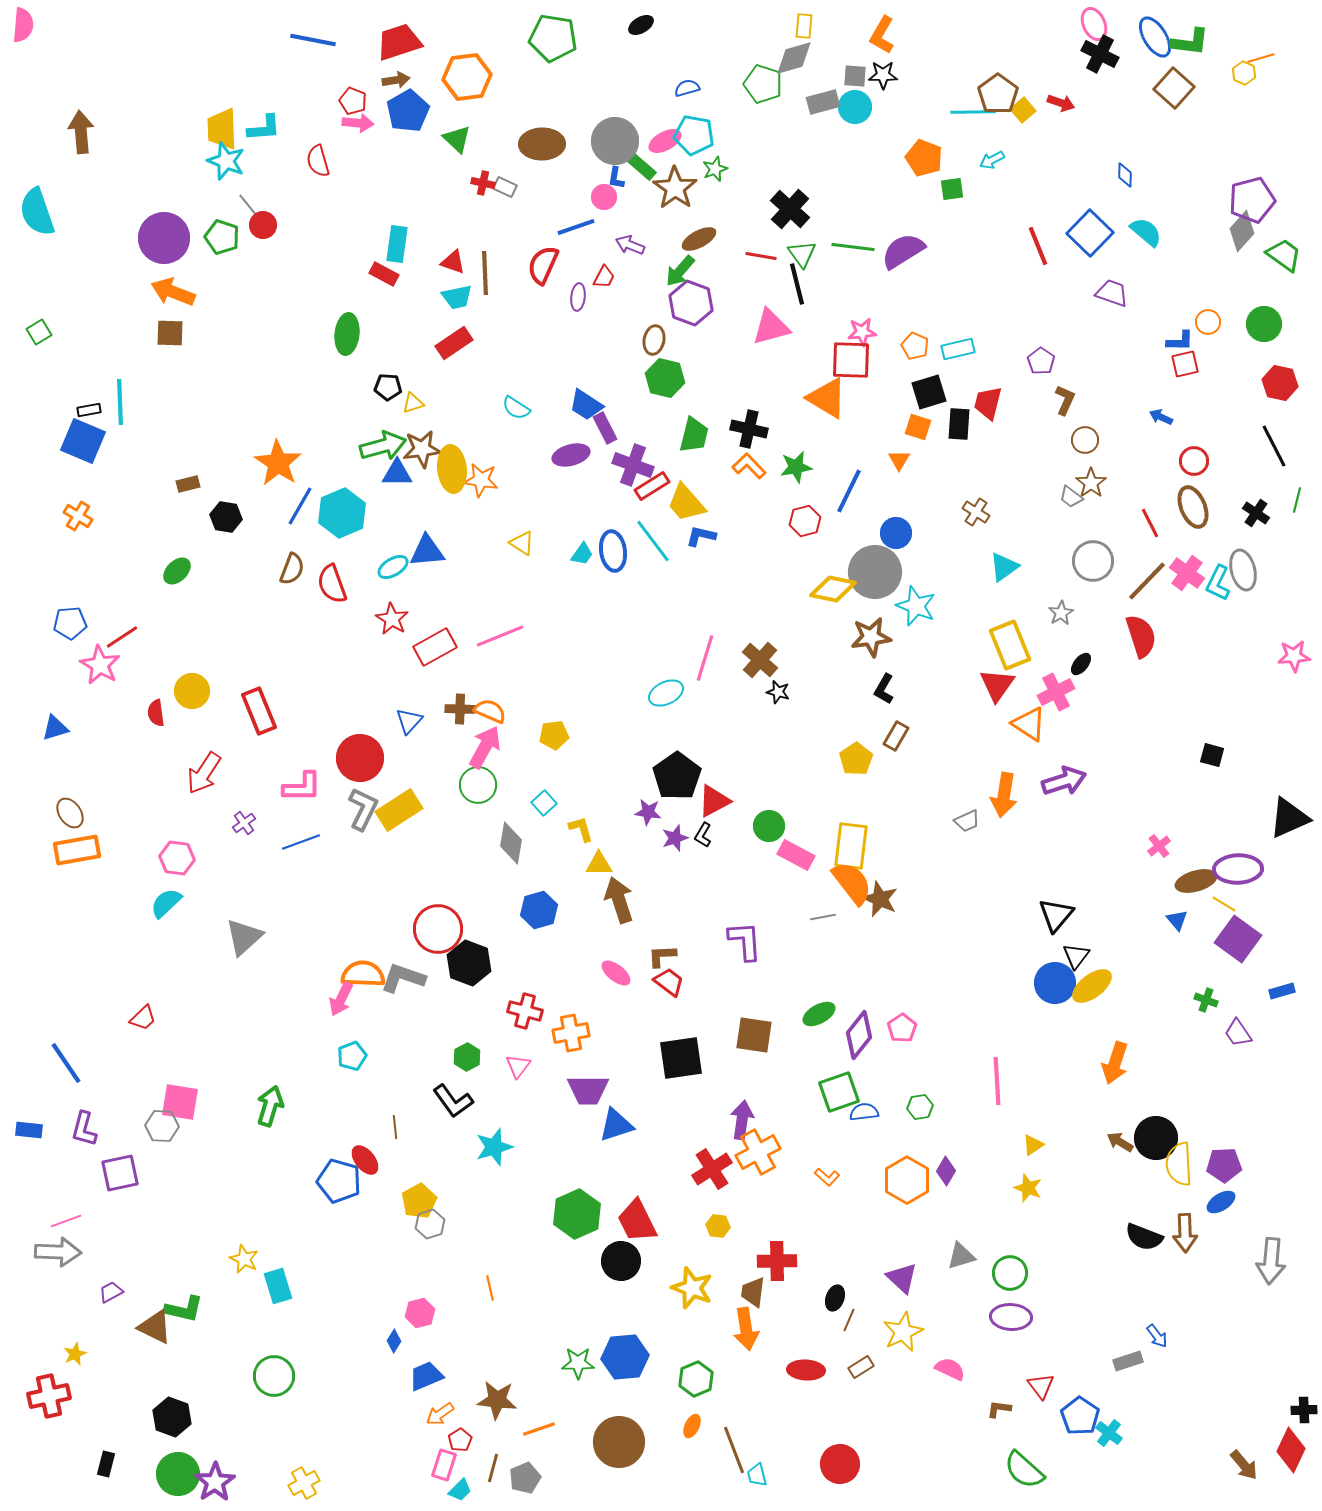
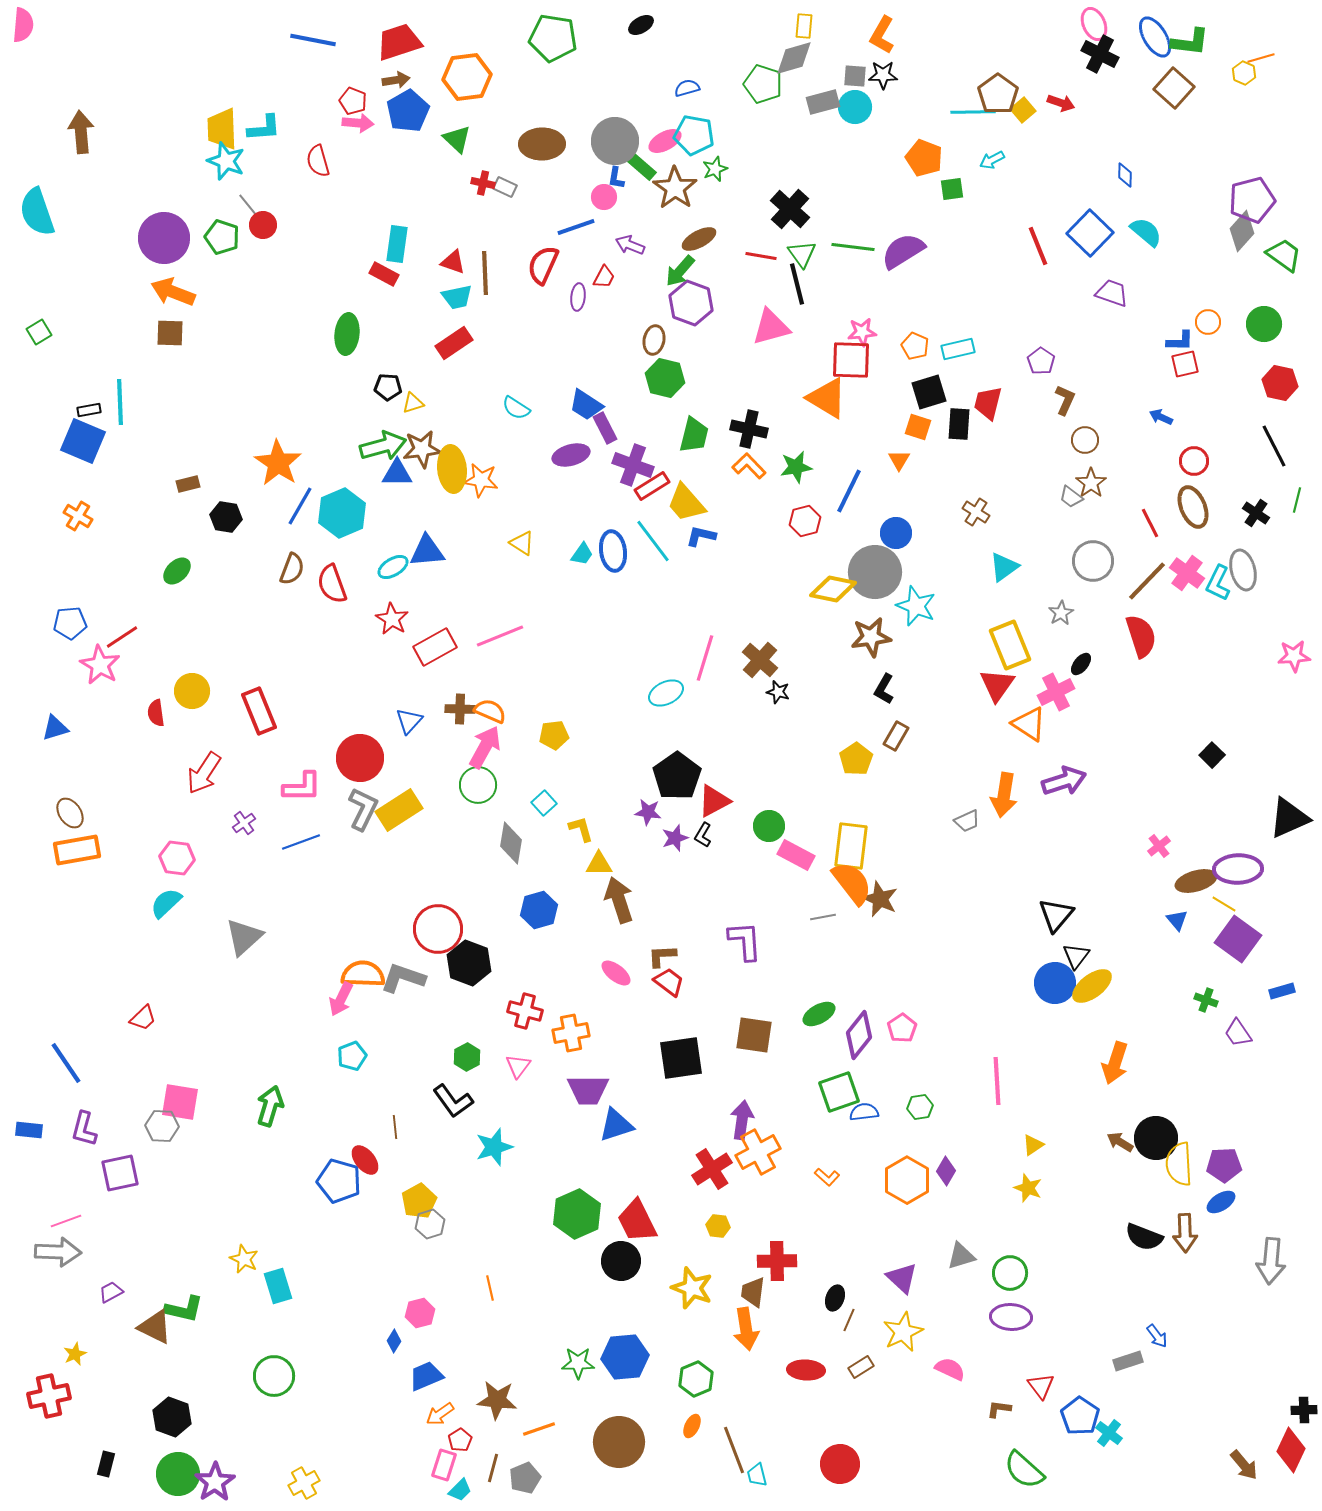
black square at (1212, 755): rotated 30 degrees clockwise
